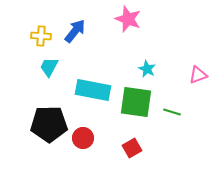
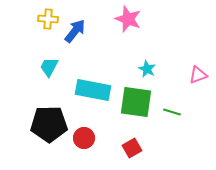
yellow cross: moved 7 px right, 17 px up
red circle: moved 1 px right
